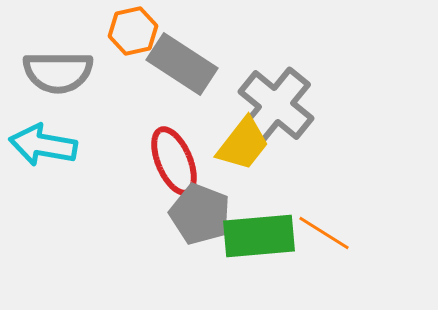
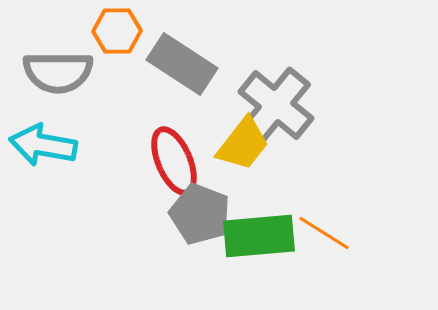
orange hexagon: moved 16 px left; rotated 12 degrees clockwise
